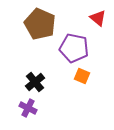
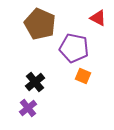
red triangle: rotated 12 degrees counterclockwise
orange square: moved 1 px right
purple cross: rotated 24 degrees clockwise
